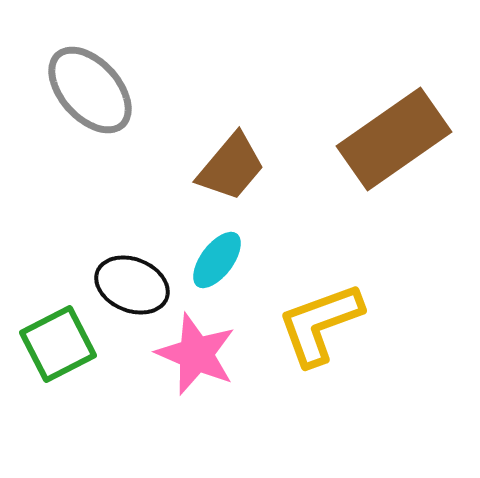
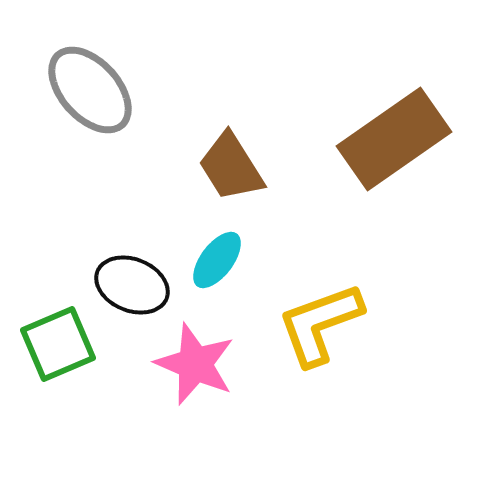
brown trapezoid: rotated 108 degrees clockwise
green square: rotated 4 degrees clockwise
pink star: moved 1 px left, 10 px down
